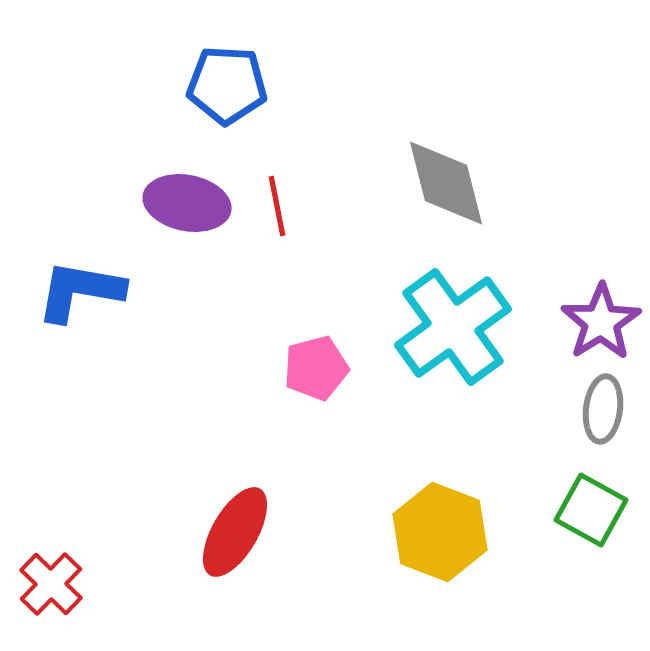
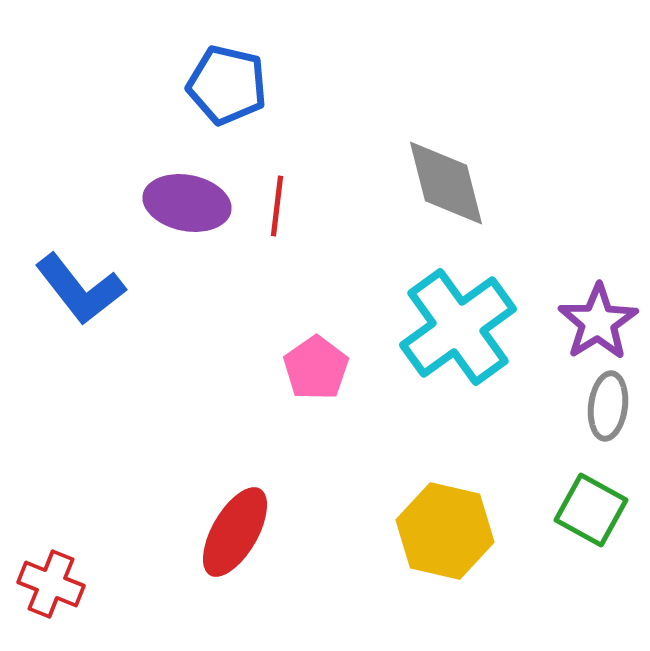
blue pentagon: rotated 10 degrees clockwise
red line: rotated 18 degrees clockwise
blue L-shape: moved 2 px up; rotated 138 degrees counterclockwise
purple star: moved 3 px left
cyan cross: moved 5 px right
pink pentagon: rotated 20 degrees counterclockwise
gray ellipse: moved 5 px right, 3 px up
yellow hexagon: moved 5 px right, 1 px up; rotated 8 degrees counterclockwise
red cross: rotated 22 degrees counterclockwise
